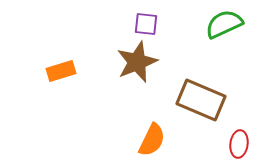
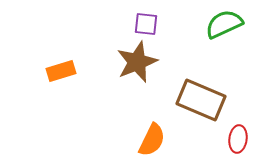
red ellipse: moved 1 px left, 5 px up
